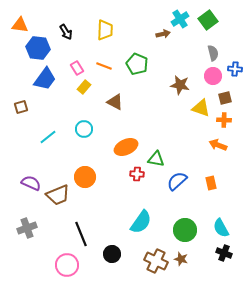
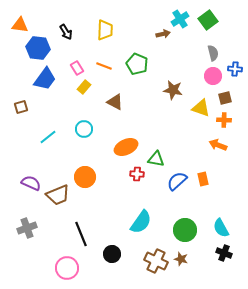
brown star at (180, 85): moved 7 px left, 5 px down
orange rectangle at (211, 183): moved 8 px left, 4 px up
pink circle at (67, 265): moved 3 px down
